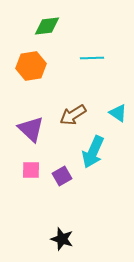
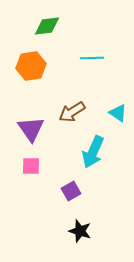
brown arrow: moved 1 px left, 3 px up
purple triangle: rotated 12 degrees clockwise
pink square: moved 4 px up
purple square: moved 9 px right, 15 px down
black star: moved 18 px right, 8 px up
